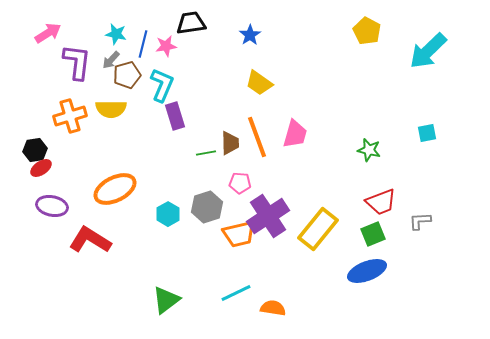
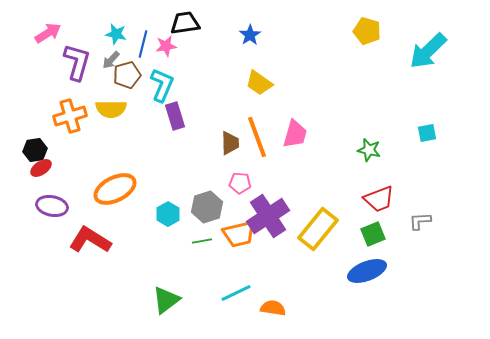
black trapezoid: moved 6 px left
yellow pentagon: rotated 12 degrees counterclockwise
purple L-shape: rotated 9 degrees clockwise
green line: moved 4 px left, 88 px down
red trapezoid: moved 2 px left, 3 px up
